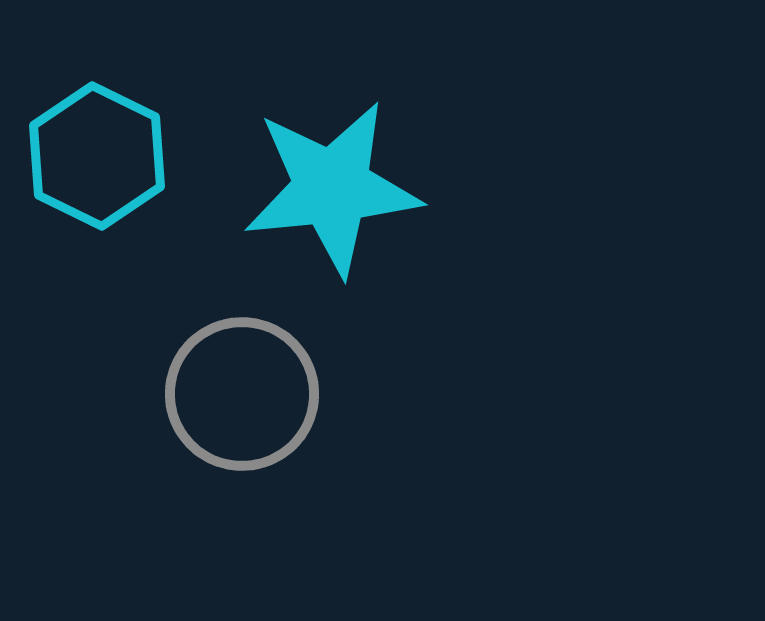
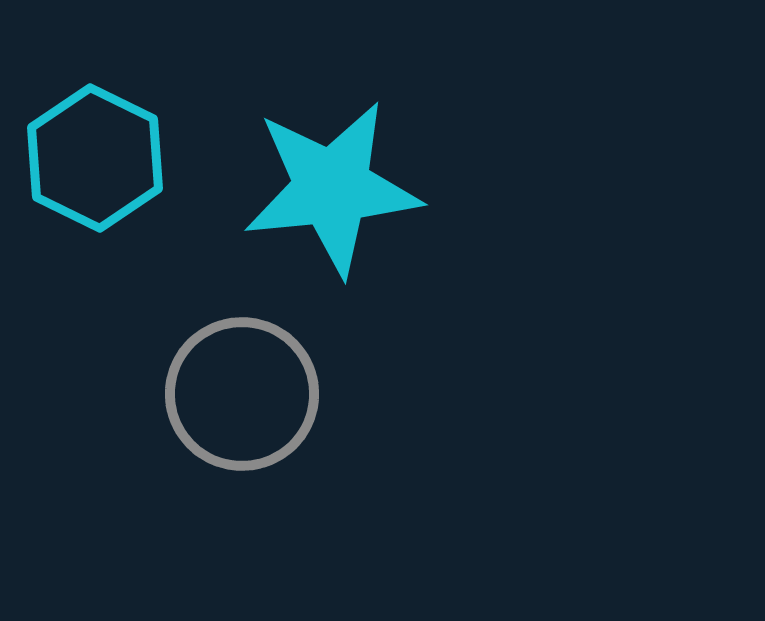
cyan hexagon: moved 2 px left, 2 px down
